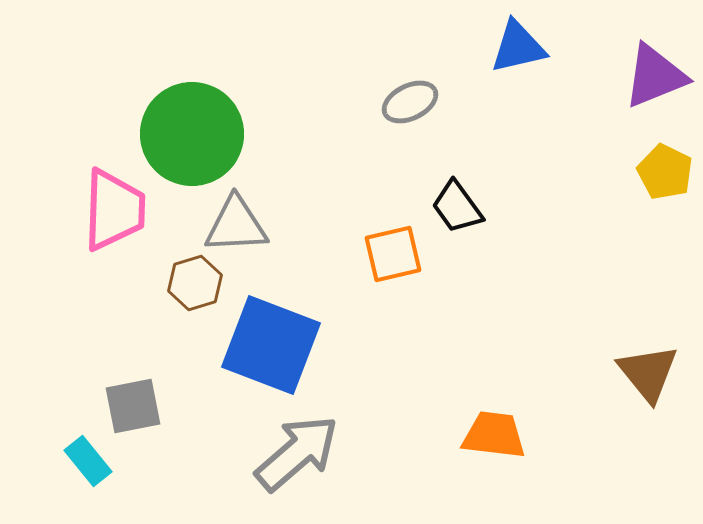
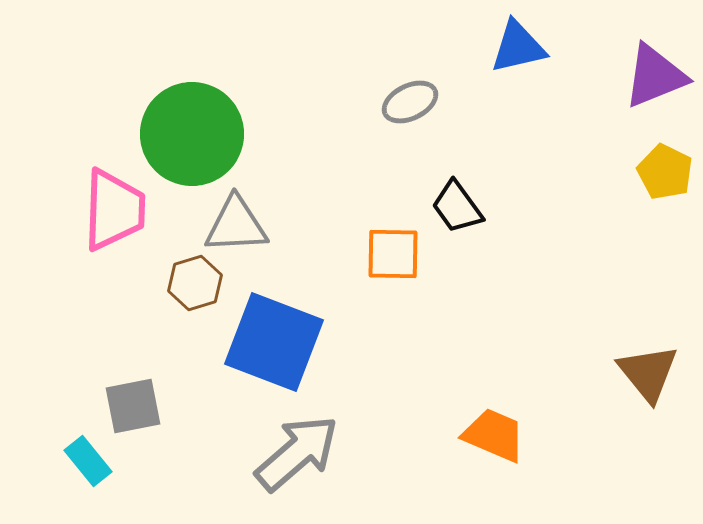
orange square: rotated 14 degrees clockwise
blue square: moved 3 px right, 3 px up
orange trapezoid: rotated 16 degrees clockwise
